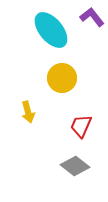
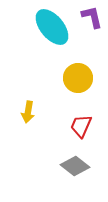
purple L-shape: rotated 25 degrees clockwise
cyan ellipse: moved 1 px right, 3 px up
yellow circle: moved 16 px right
yellow arrow: rotated 25 degrees clockwise
